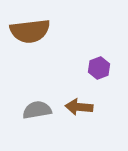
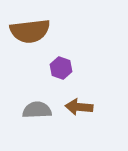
purple hexagon: moved 38 px left; rotated 20 degrees counterclockwise
gray semicircle: rotated 8 degrees clockwise
